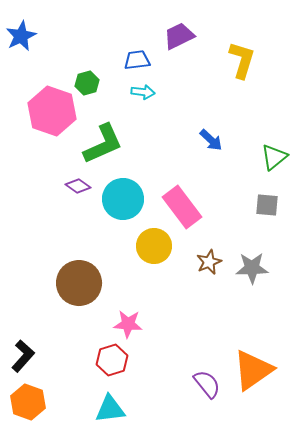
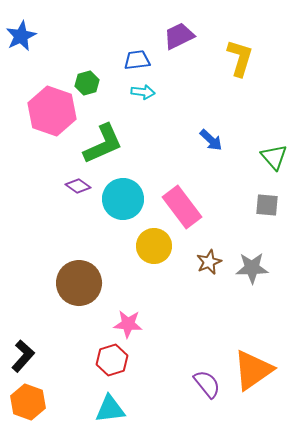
yellow L-shape: moved 2 px left, 2 px up
green triangle: rotated 32 degrees counterclockwise
